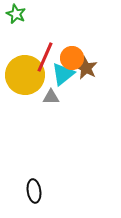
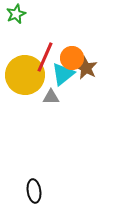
green star: rotated 24 degrees clockwise
